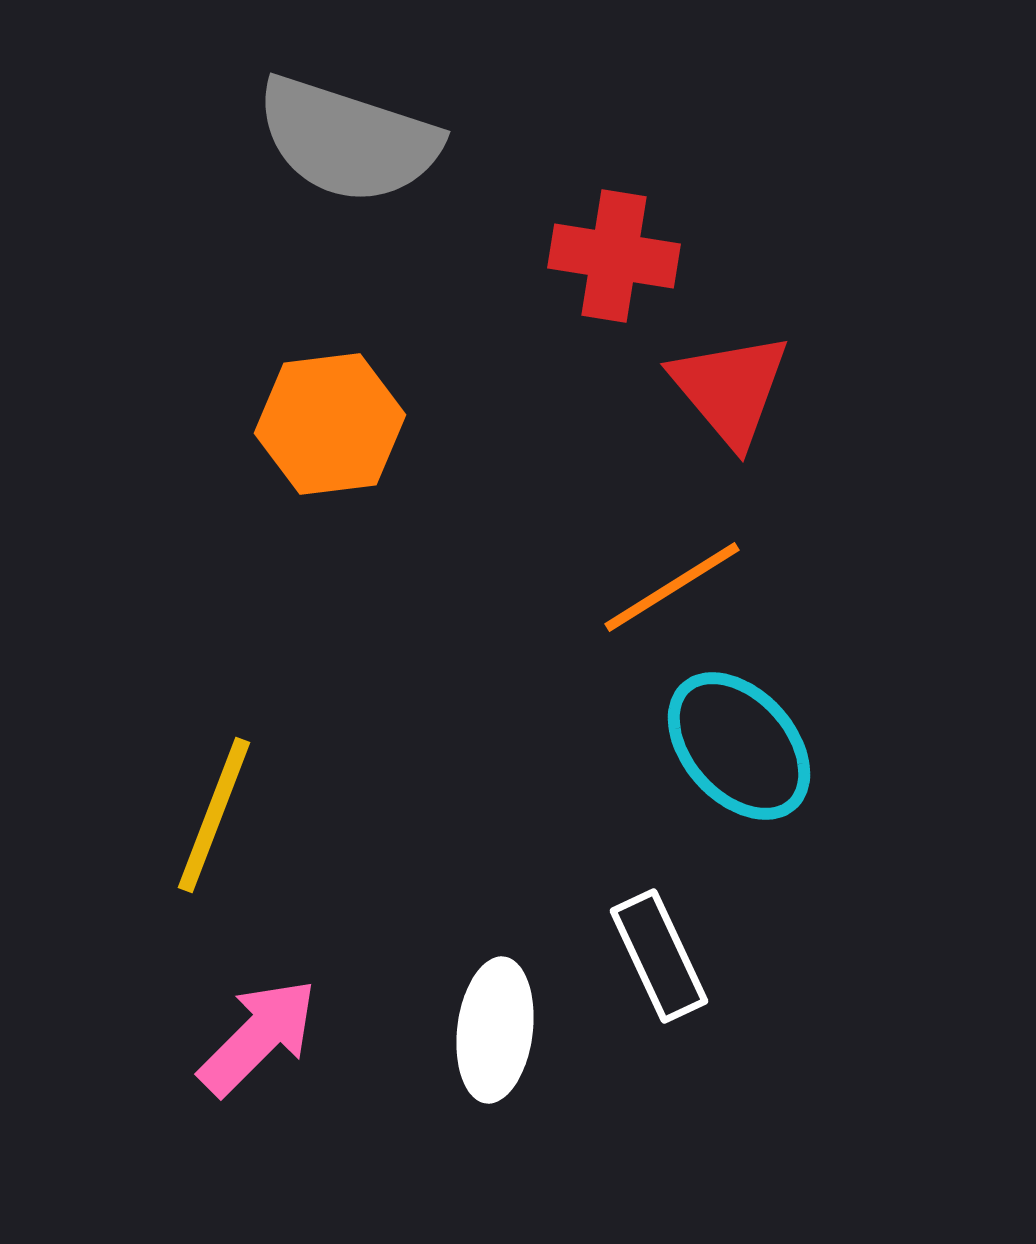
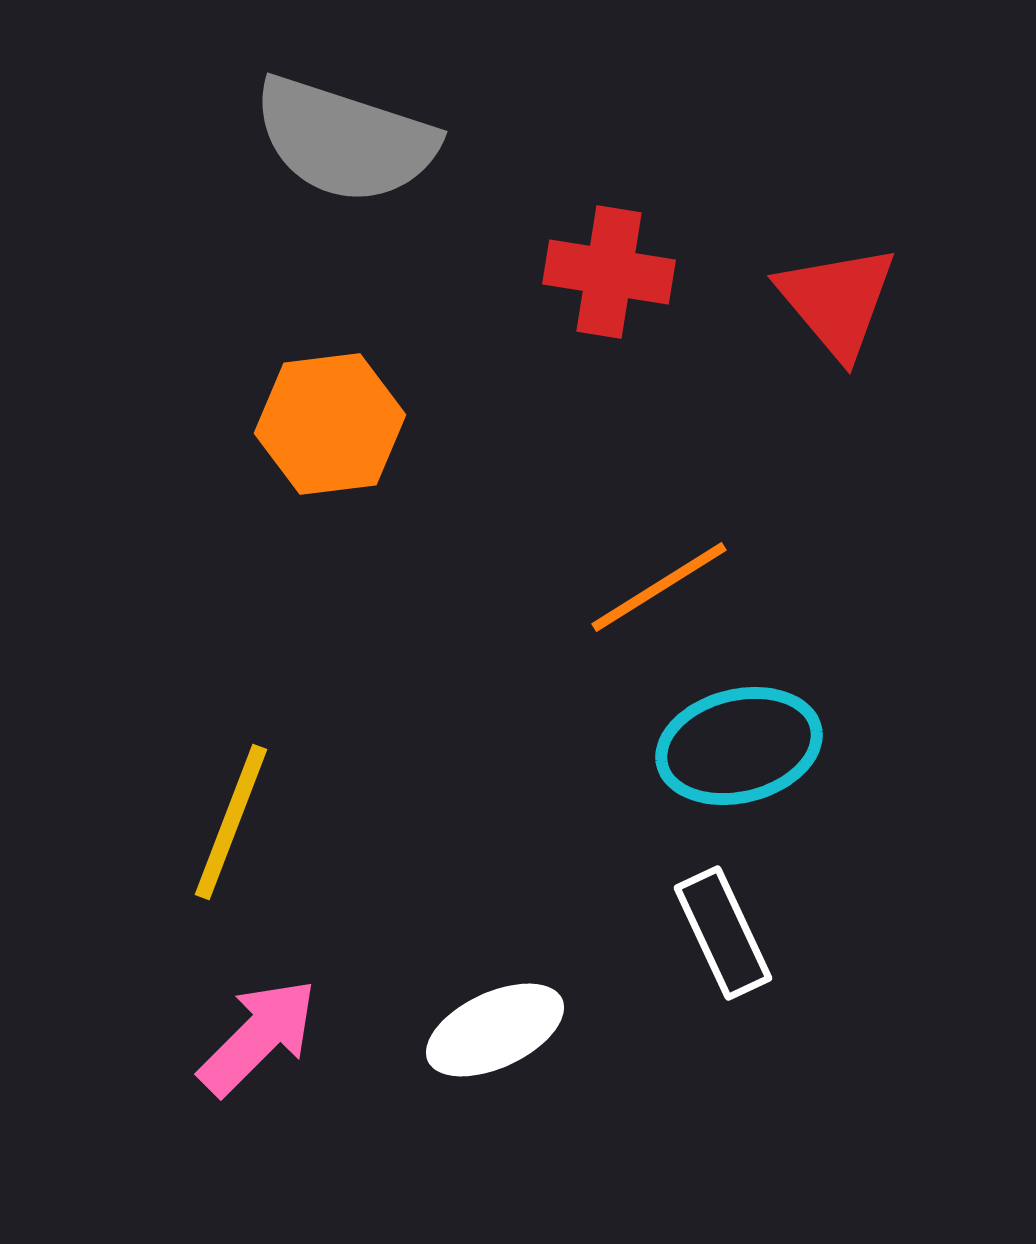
gray semicircle: moved 3 px left
red cross: moved 5 px left, 16 px down
red triangle: moved 107 px right, 88 px up
orange line: moved 13 px left
cyan ellipse: rotated 62 degrees counterclockwise
yellow line: moved 17 px right, 7 px down
white rectangle: moved 64 px right, 23 px up
white ellipse: rotated 58 degrees clockwise
